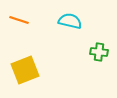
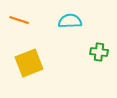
cyan semicircle: rotated 15 degrees counterclockwise
yellow square: moved 4 px right, 7 px up
